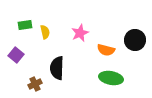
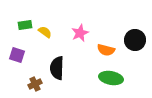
yellow semicircle: rotated 40 degrees counterclockwise
purple square: moved 1 px right; rotated 21 degrees counterclockwise
